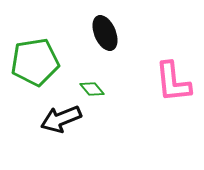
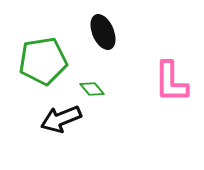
black ellipse: moved 2 px left, 1 px up
green pentagon: moved 8 px right, 1 px up
pink L-shape: moved 2 px left; rotated 6 degrees clockwise
